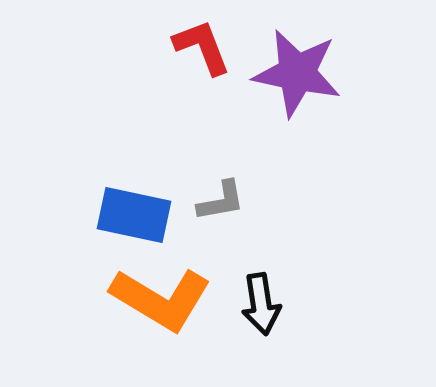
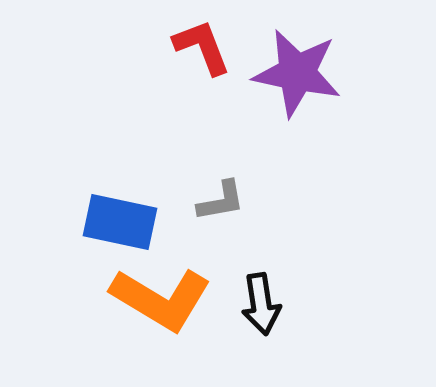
blue rectangle: moved 14 px left, 7 px down
